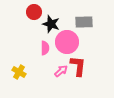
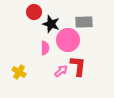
pink circle: moved 1 px right, 2 px up
